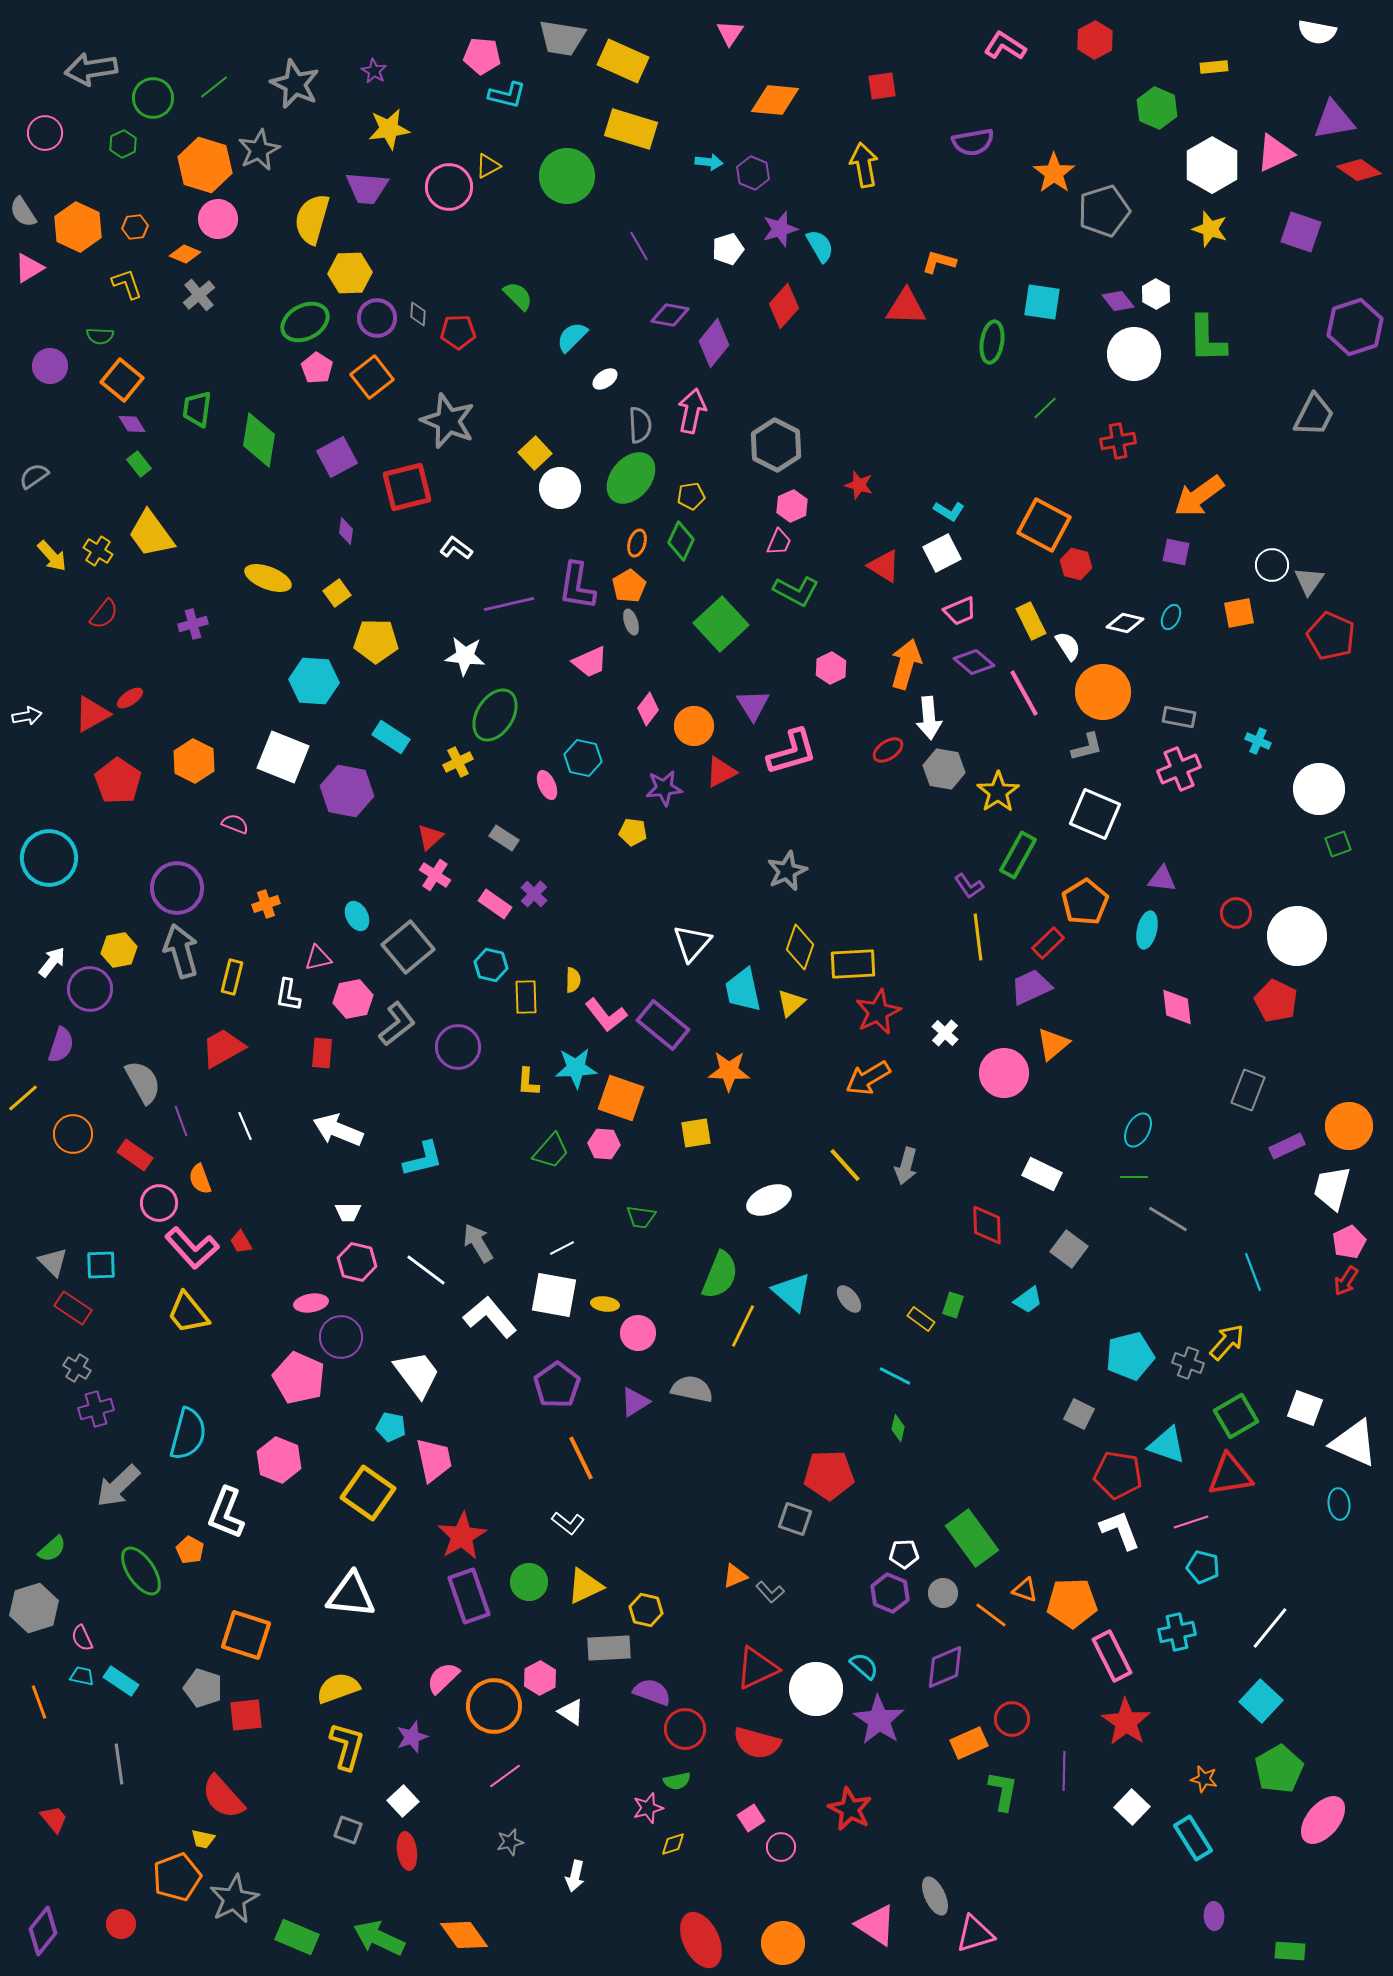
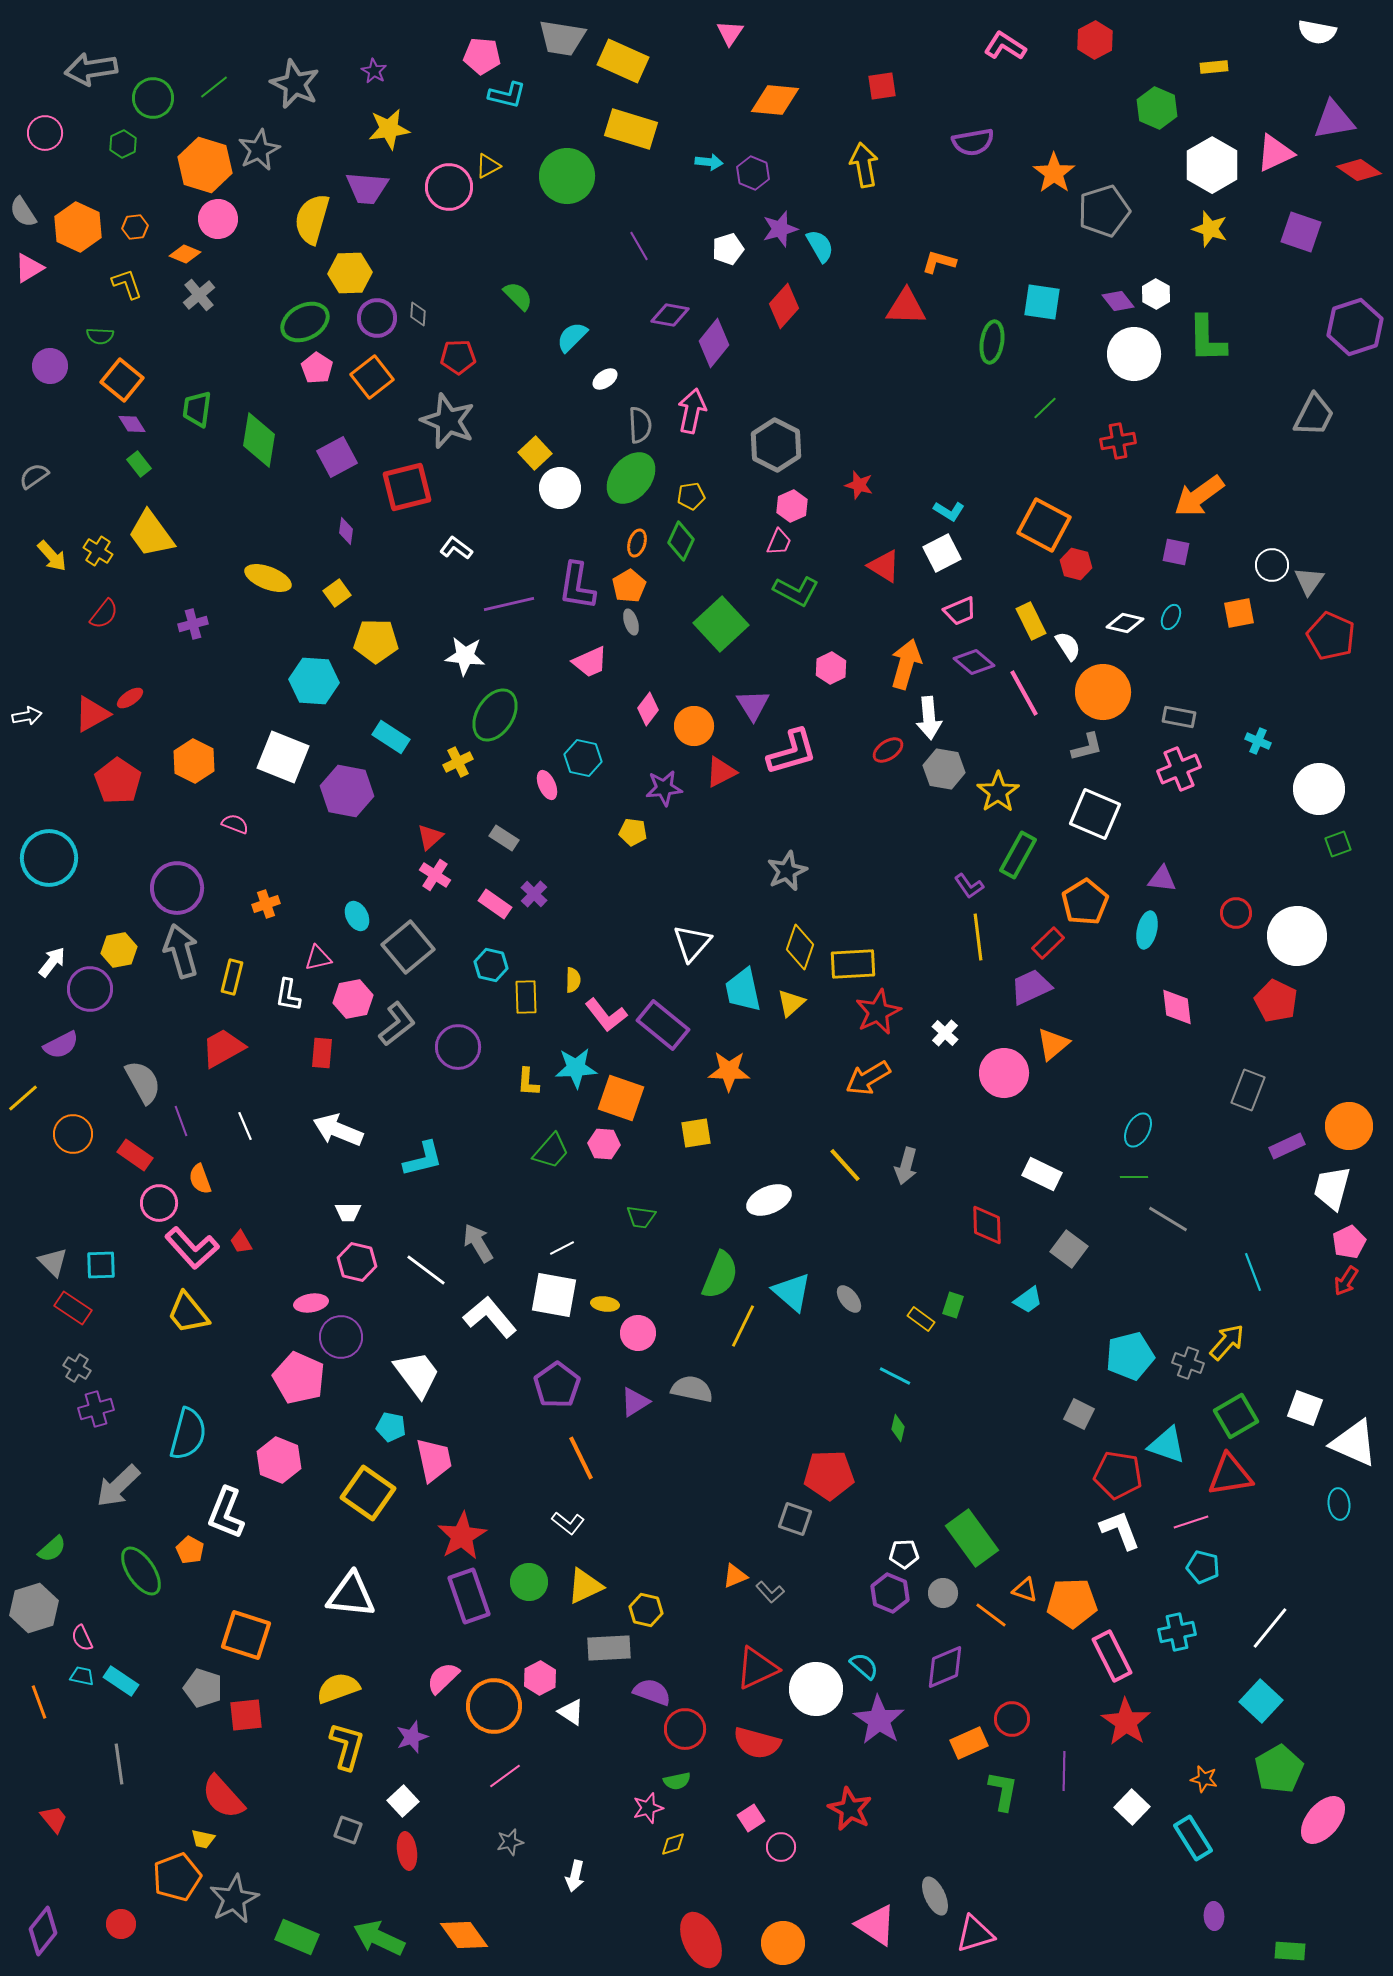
red pentagon at (458, 332): moved 25 px down
purple semicircle at (61, 1045): rotated 45 degrees clockwise
